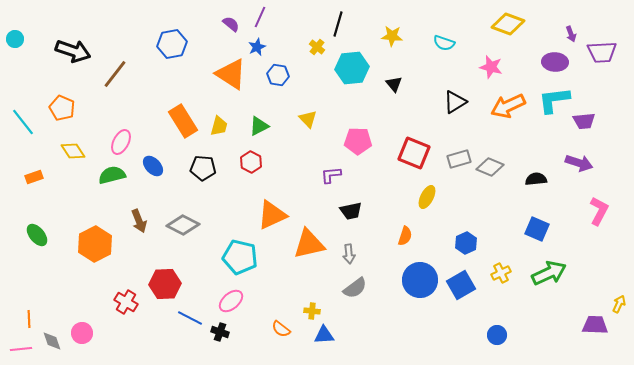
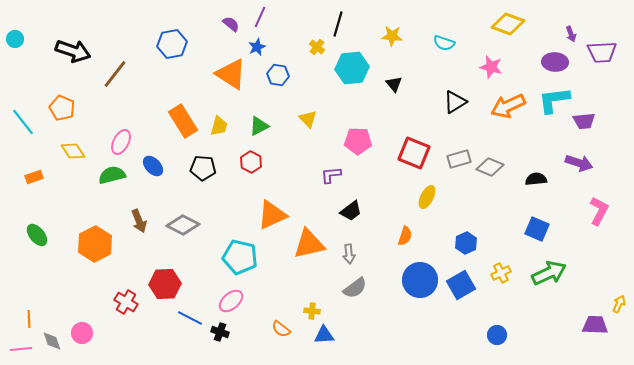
black trapezoid at (351, 211): rotated 25 degrees counterclockwise
